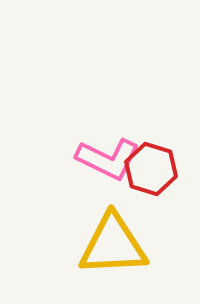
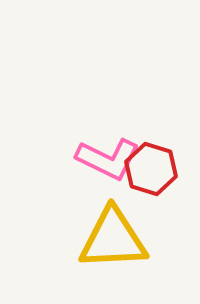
yellow triangle: moved 6 px up
